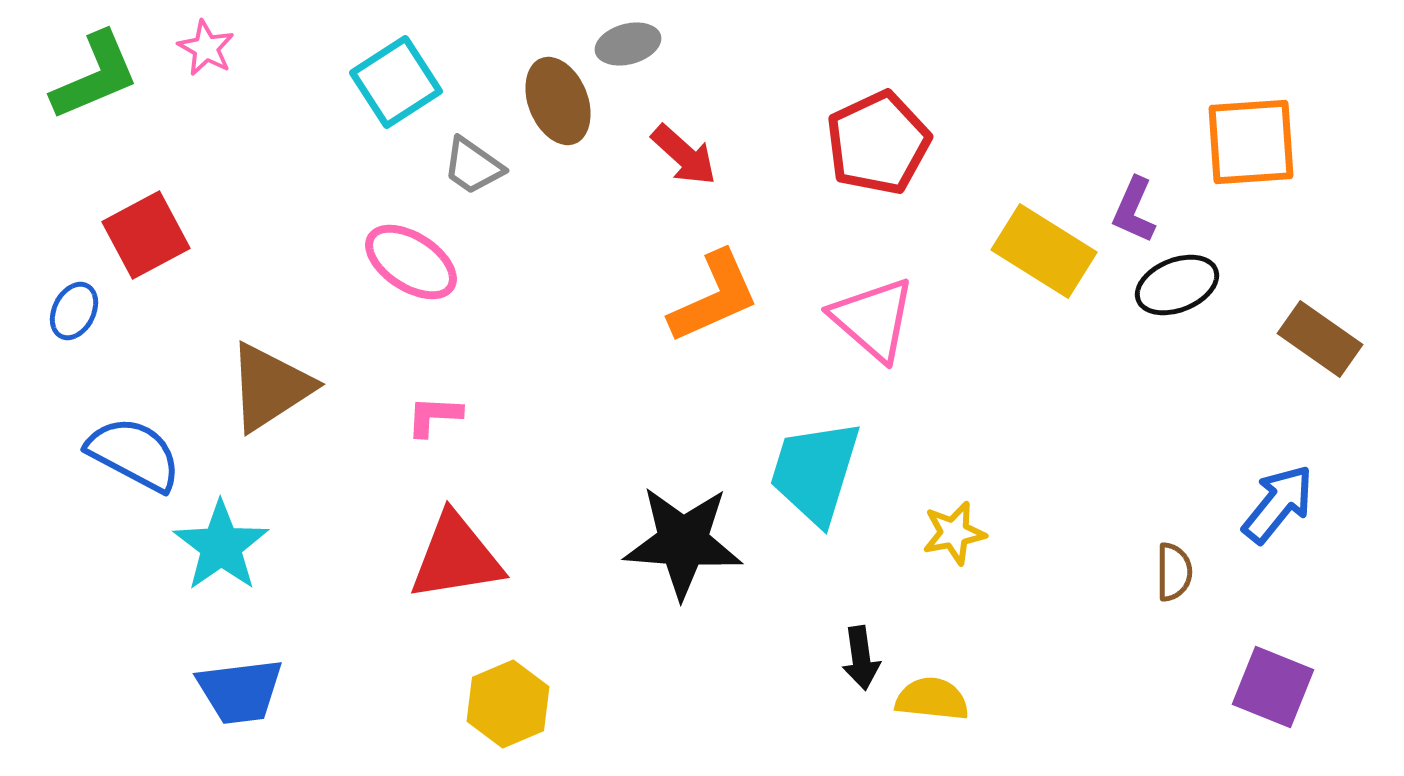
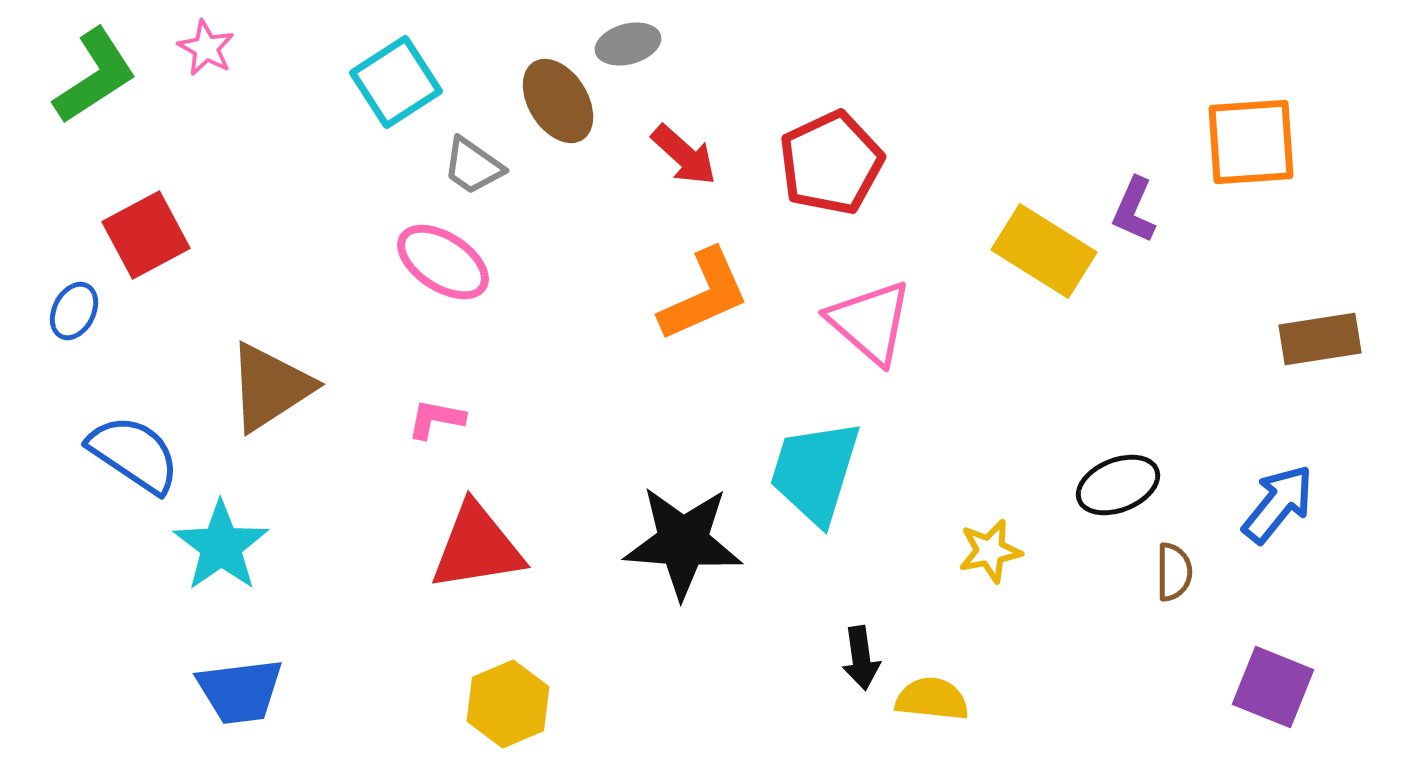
green L-shape: rotated 10 degrees counterclockwise
brown ellipse: rotated 10 degrees counterclockwise
red pentagon: moved 47 px left, 20 px down
pink ellipse: moved 32 px right
black ellipse: moved 59 px left, 200 px down
orange L-shape: moved 10 px left, 2 px up
pink triangle: moved 3 px left, 3 px down
brown rectangle: rotated 44 degrees counterclockwise
pink L-shape: moved 2 px right, 3 px down; rotated 8 degrees clockwise
blue semicircle: rotated 6 degrees clockwise
yellow star: moved 36 px right, 18 px down
red triangle: moved 21 px right, 10 px up
